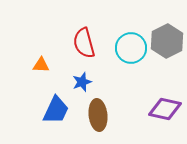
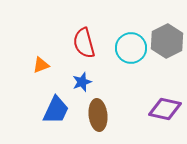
orange triangle: rotated 24 degrees counterclockwise
